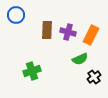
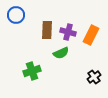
green semicircle: moved 19 px left, 6 px up
